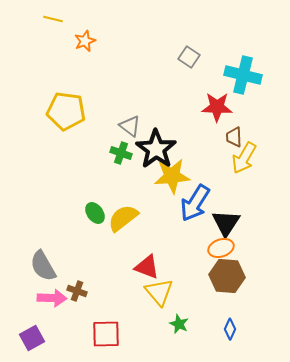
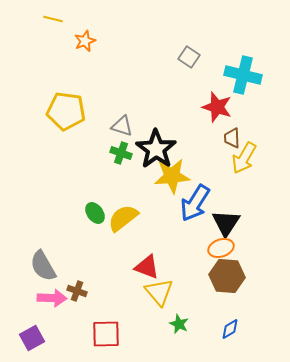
red star: rotated 16 degrees clockwise
gray triangle: moved 8 px left; rotated 20 degrees counterclockwise
brown trapezoid: moved 2 px left, 1 px down
blue diamond: rotated 35 degrees clockwise
